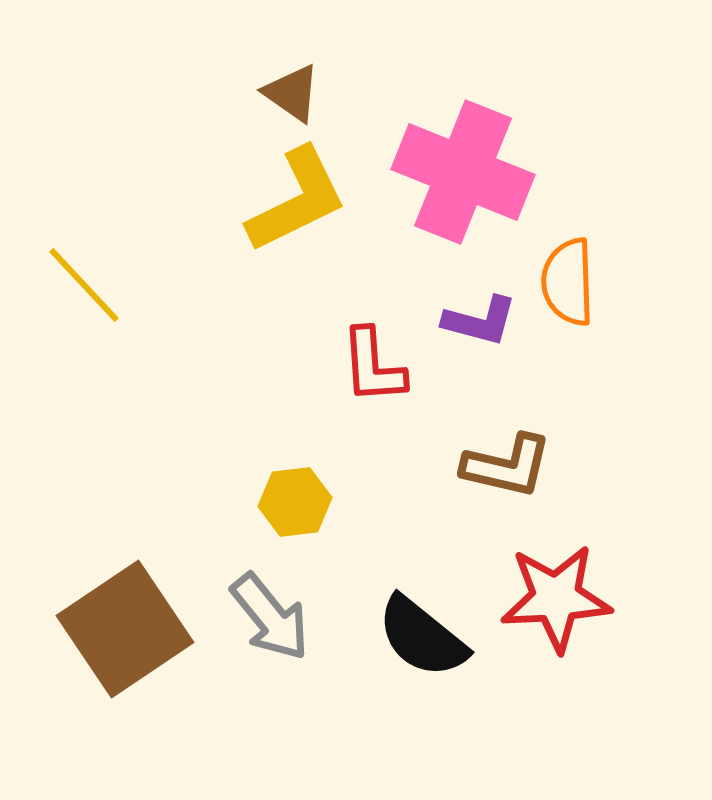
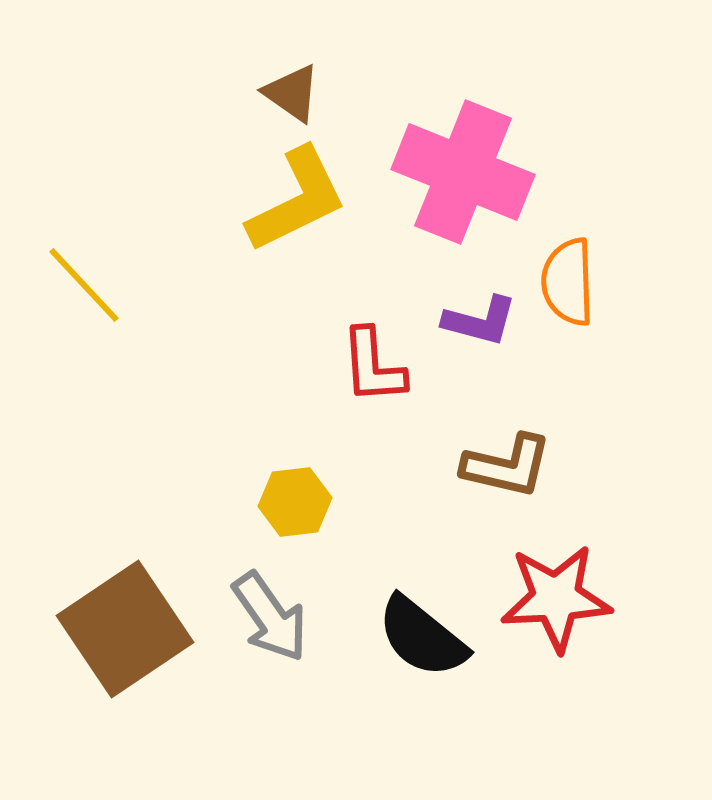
gray arrow: rotated 4 degrees clockwise
